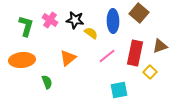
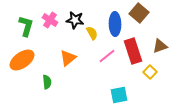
blue ellipse: moved 2 px right, 3 px down
yellow semicircle: moved 1 px right; rotated 24 degrees clockwise
red rectangle: moved 2 px left, 2 px up; rotated 30 degrees counterclockwise
orange ellipse: rotated 30 degrees counterclockwise
green semicircle: rotated 16 degrees clockwise
cyan square: moved 5 px down
